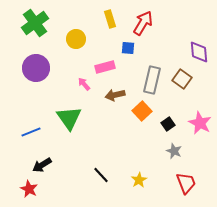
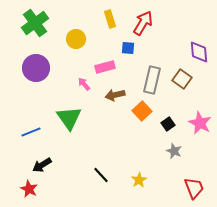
red trapezoid: moved 8 px right, 5 px down
